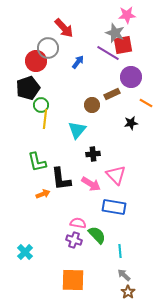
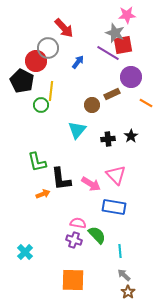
black pentagon: moved 6 px left, 7 px up; rotated 25 degrees counterclockwise
yellow line: moved 6 px right, 28 px up
black star: moved 13 px down; rotated 24 degrees counterclockwise
black cross: moved 15 px right, 15 px up
